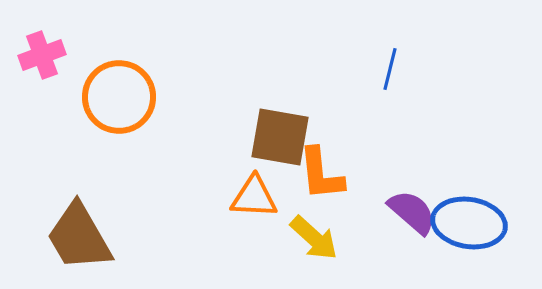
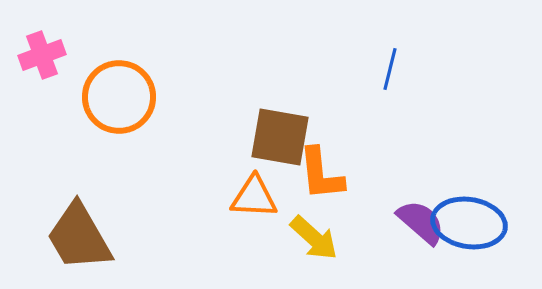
purple semicircle: moved 9 px right, 10 px down
